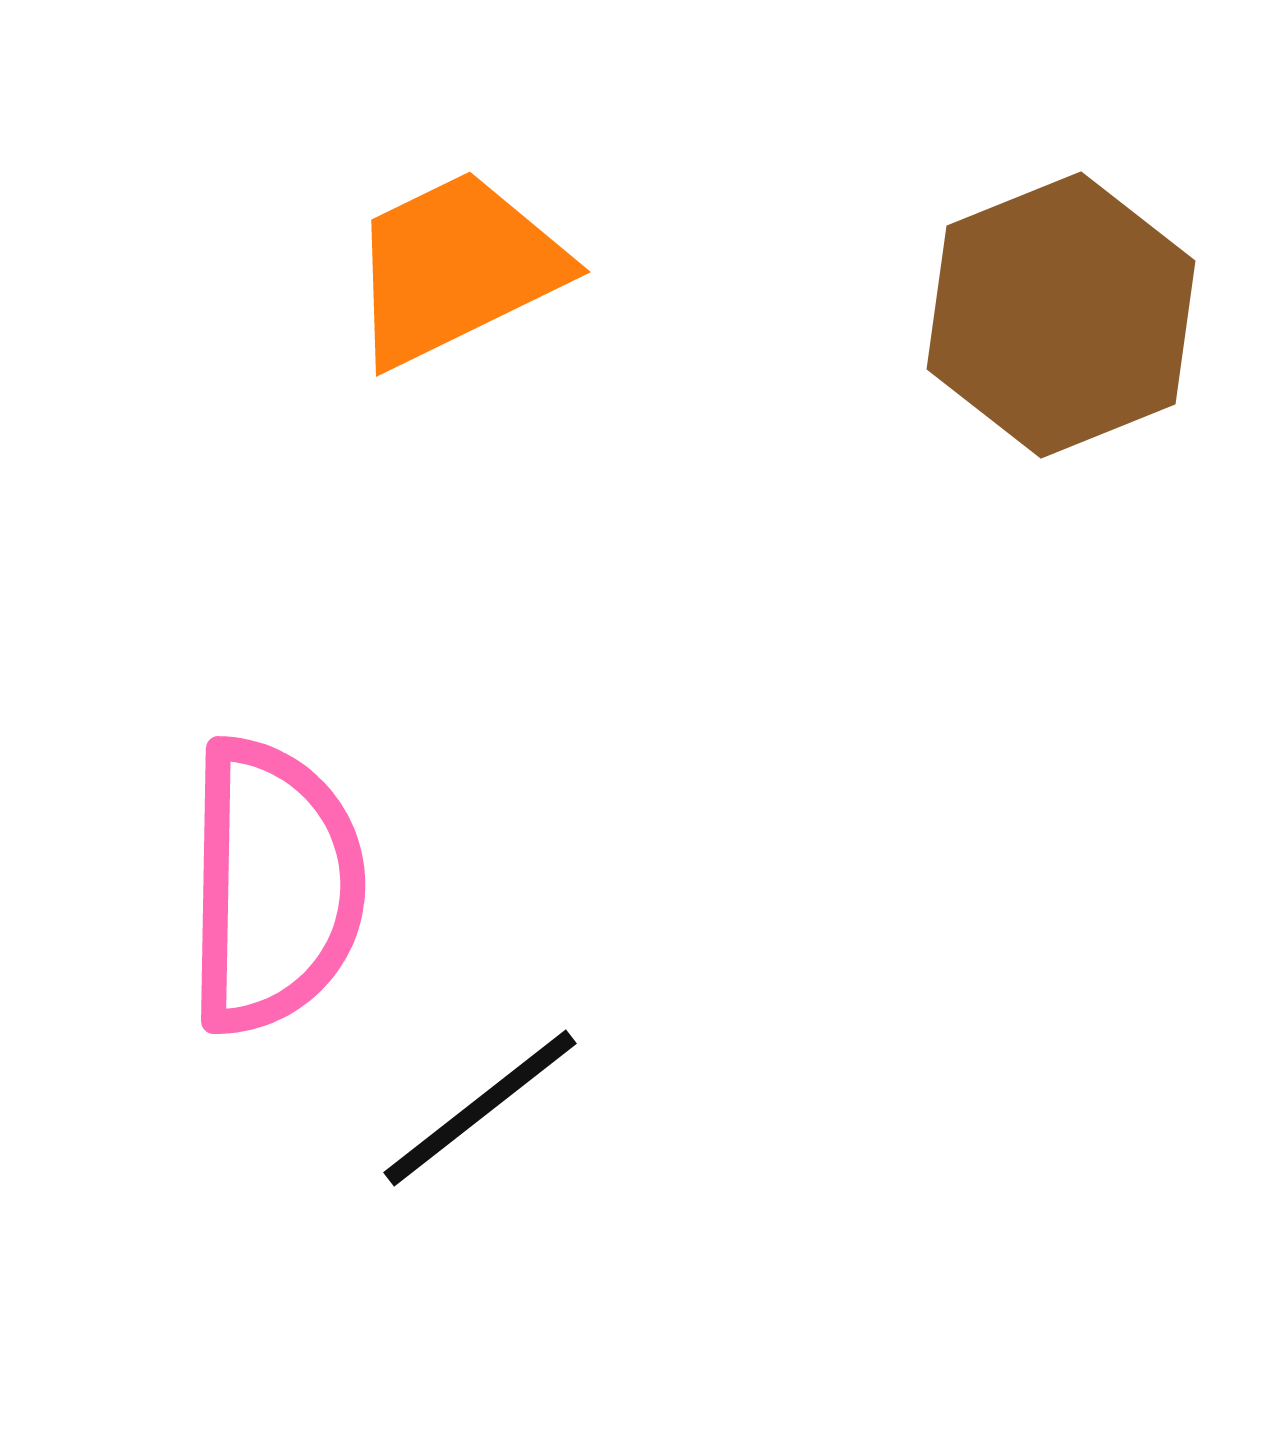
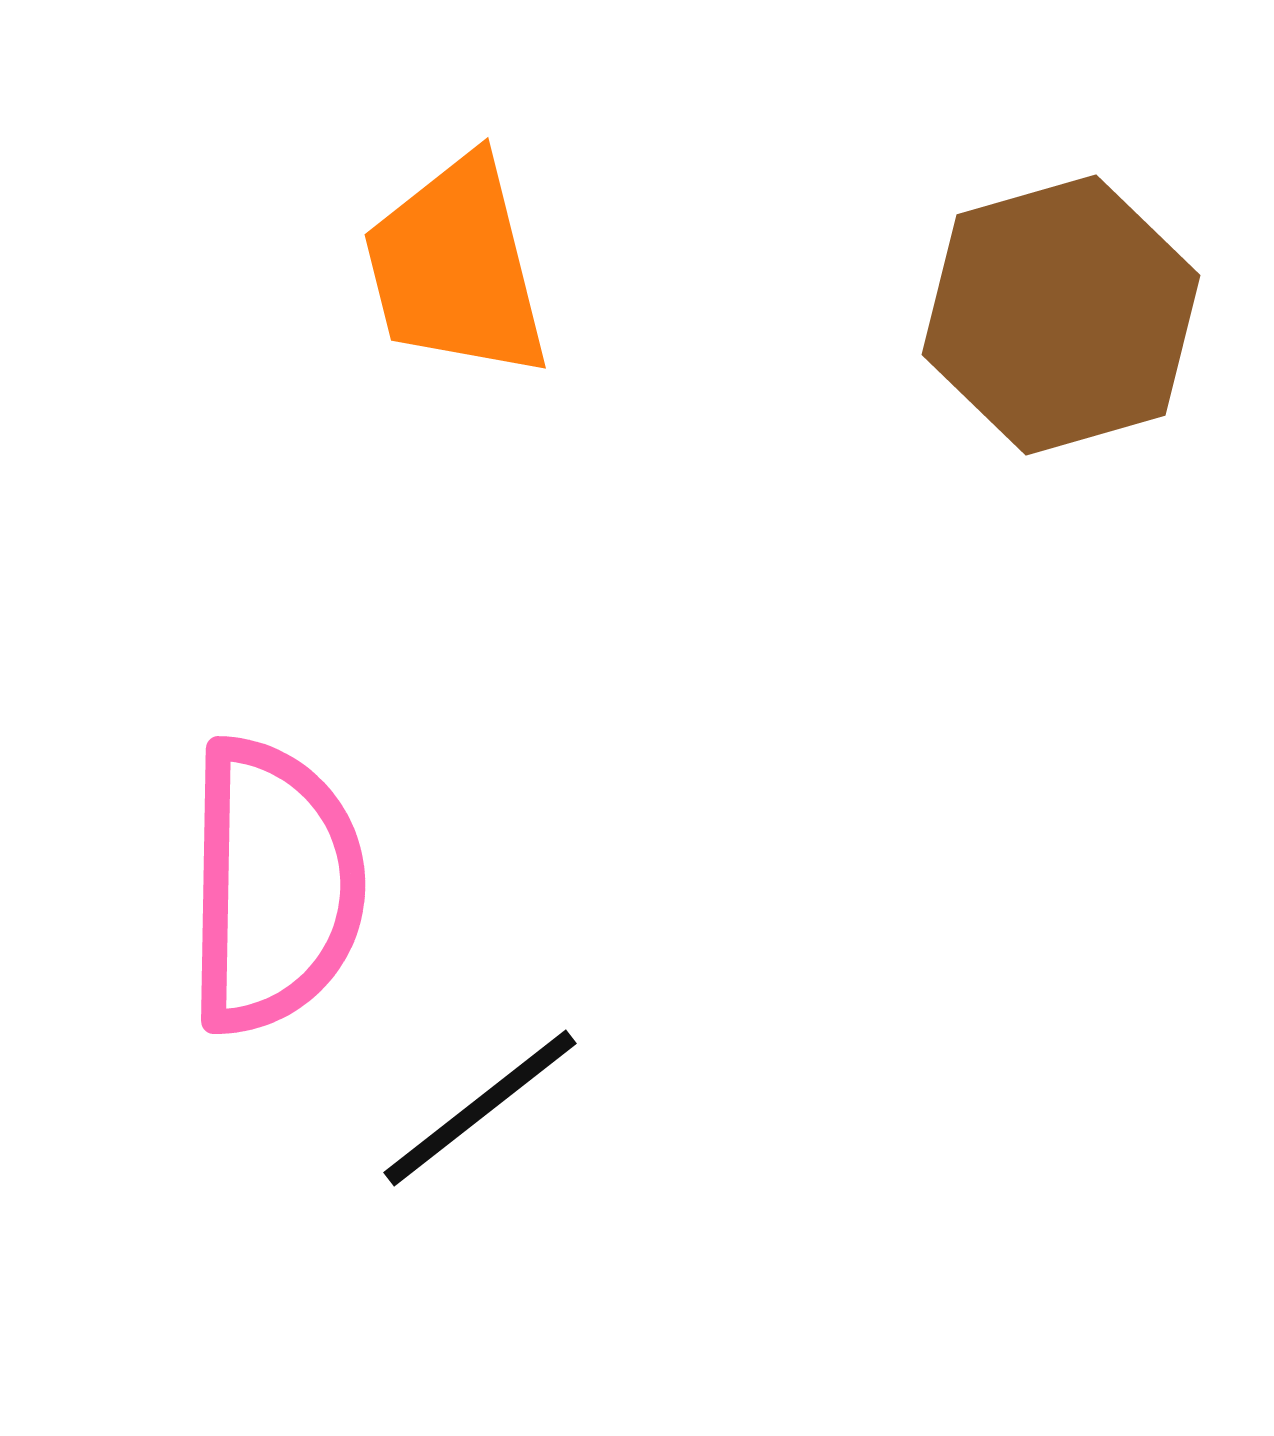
orange trapezoid: rotated 78 degrees counterclockwise
brown hexagon: rotated 6 degrees clockwise
